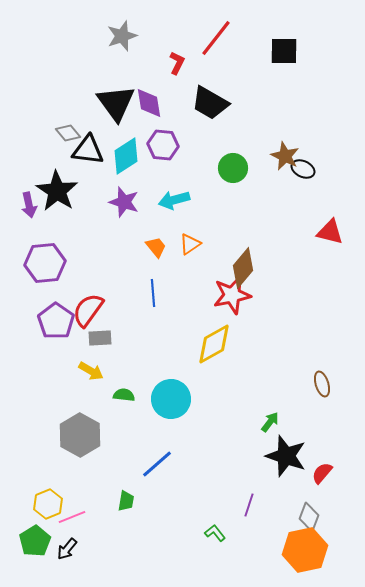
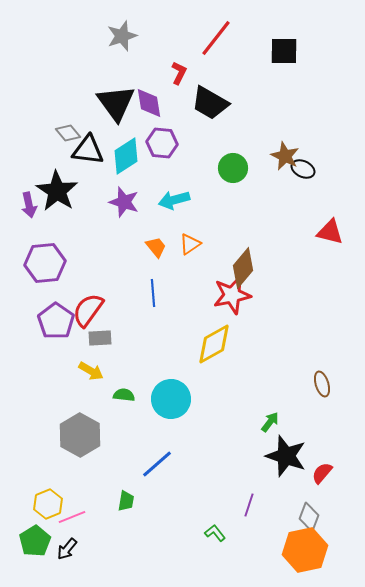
red L-shape at (177, 63): moved 2 px right, 10 px down
purple hexagon at (163, 145): moved 1 px left, 2 px up
